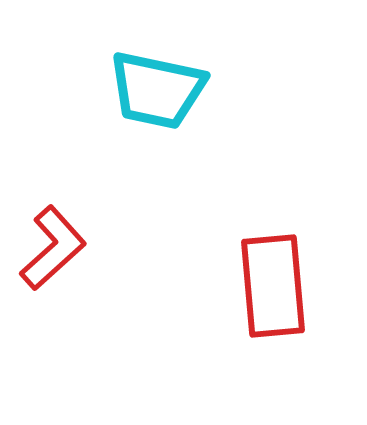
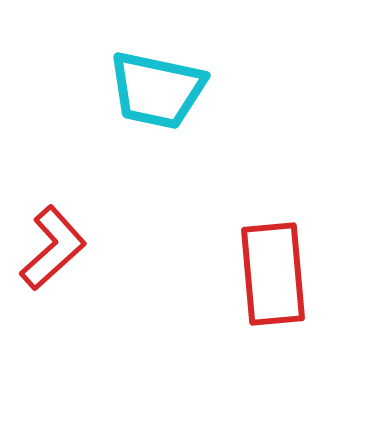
red rectangle: moved 12 px up
